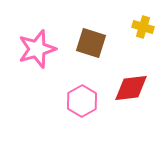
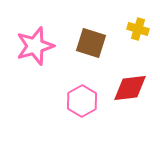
yellow cross: moved 5 px left, 2 px down
pink star: moved 2 px left, 3 px up
red diamond: moved 1 px left
